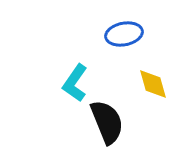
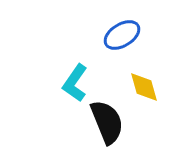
blue ellipse: moved 2 px left, 1 px down; rotated 21 degrees counterclockwise
yellow diamond: moved 9 px left, 3 px down
